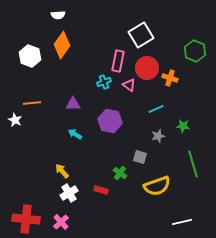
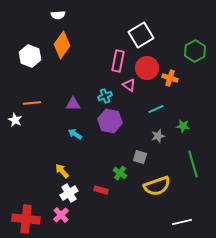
green hexagon: rotated 10 degrees clockwise
cyan cross: moved 1 px right, 14 px down
pink cross: moved 7 px up
